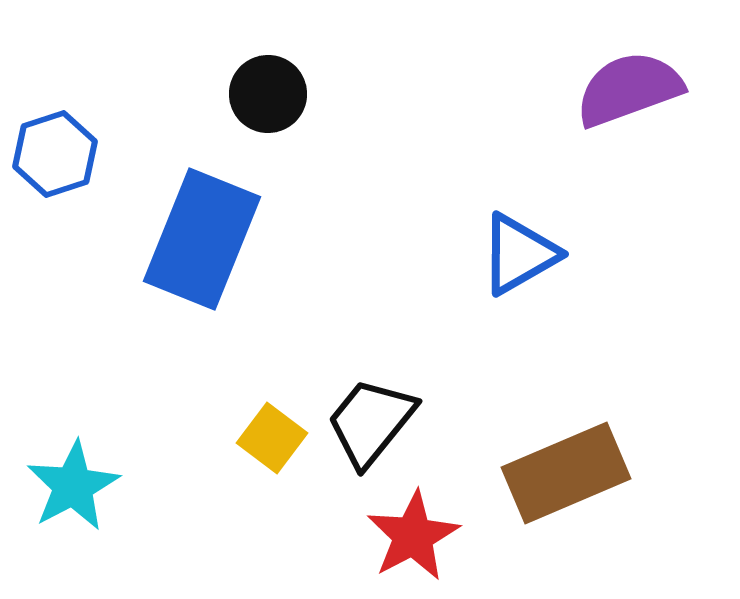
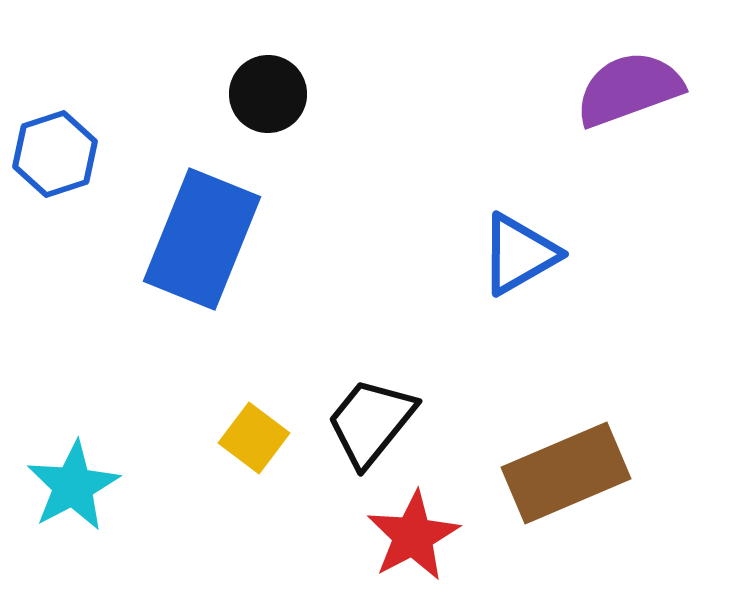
yellow square: moved 18 px left
